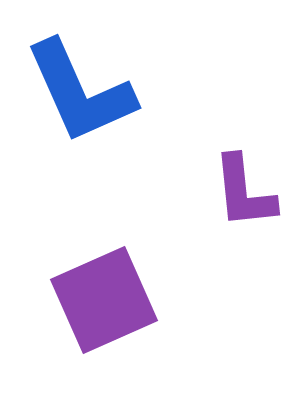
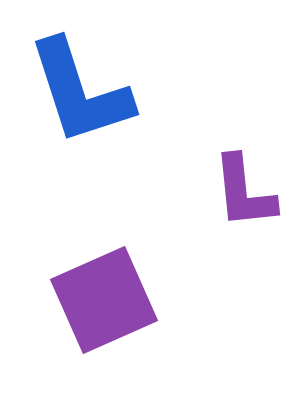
blue L-shape: rotated 6 degrees clockwise
